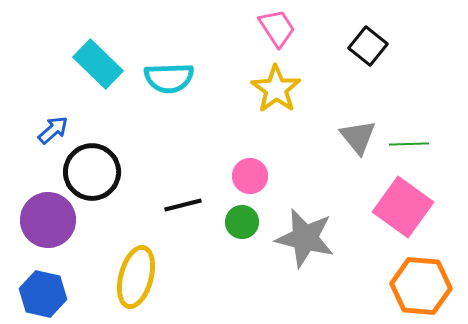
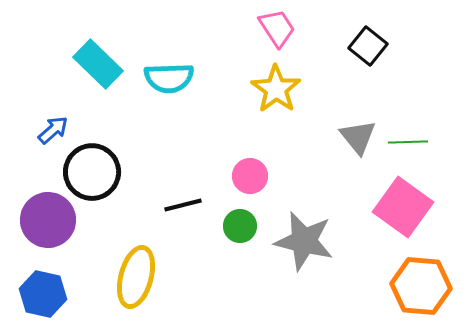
green line: moved 1 px left, 2 px up
green circle: moved 2 px left, 4 px down
gray star: moved 1 px left, 3 px down
